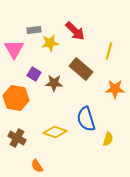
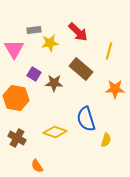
red arrow: moved 3 px right, 1 px down
yellow semicircle: moved 2 px left, 1 px down
